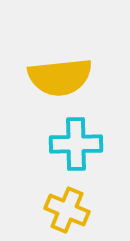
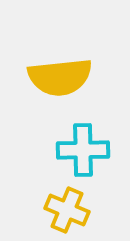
cyan cross: moved 7 px right, 6 px down
